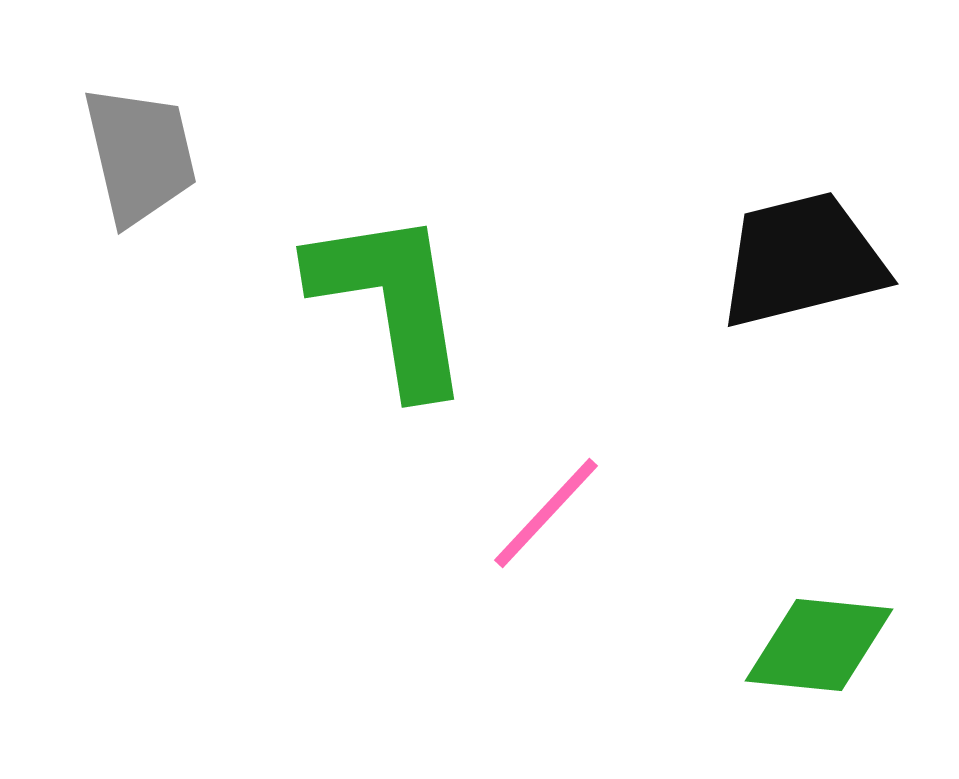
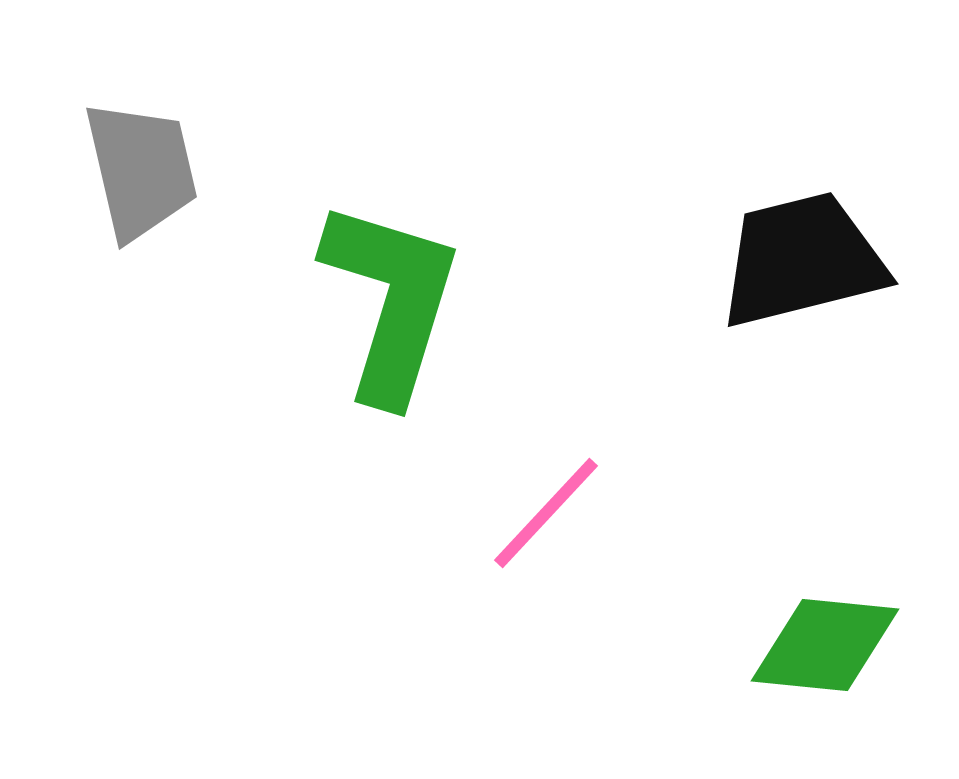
gray trapezoid: moved 1 px right, 15 px down
green L-shape: rotated 26 degrees clockwise
green diamond: moved 6 px right
